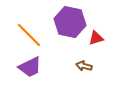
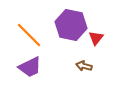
purple hexagon: moved 1 px right, 3 px down
red triangle: rotated 35 degrees counterclockwise
